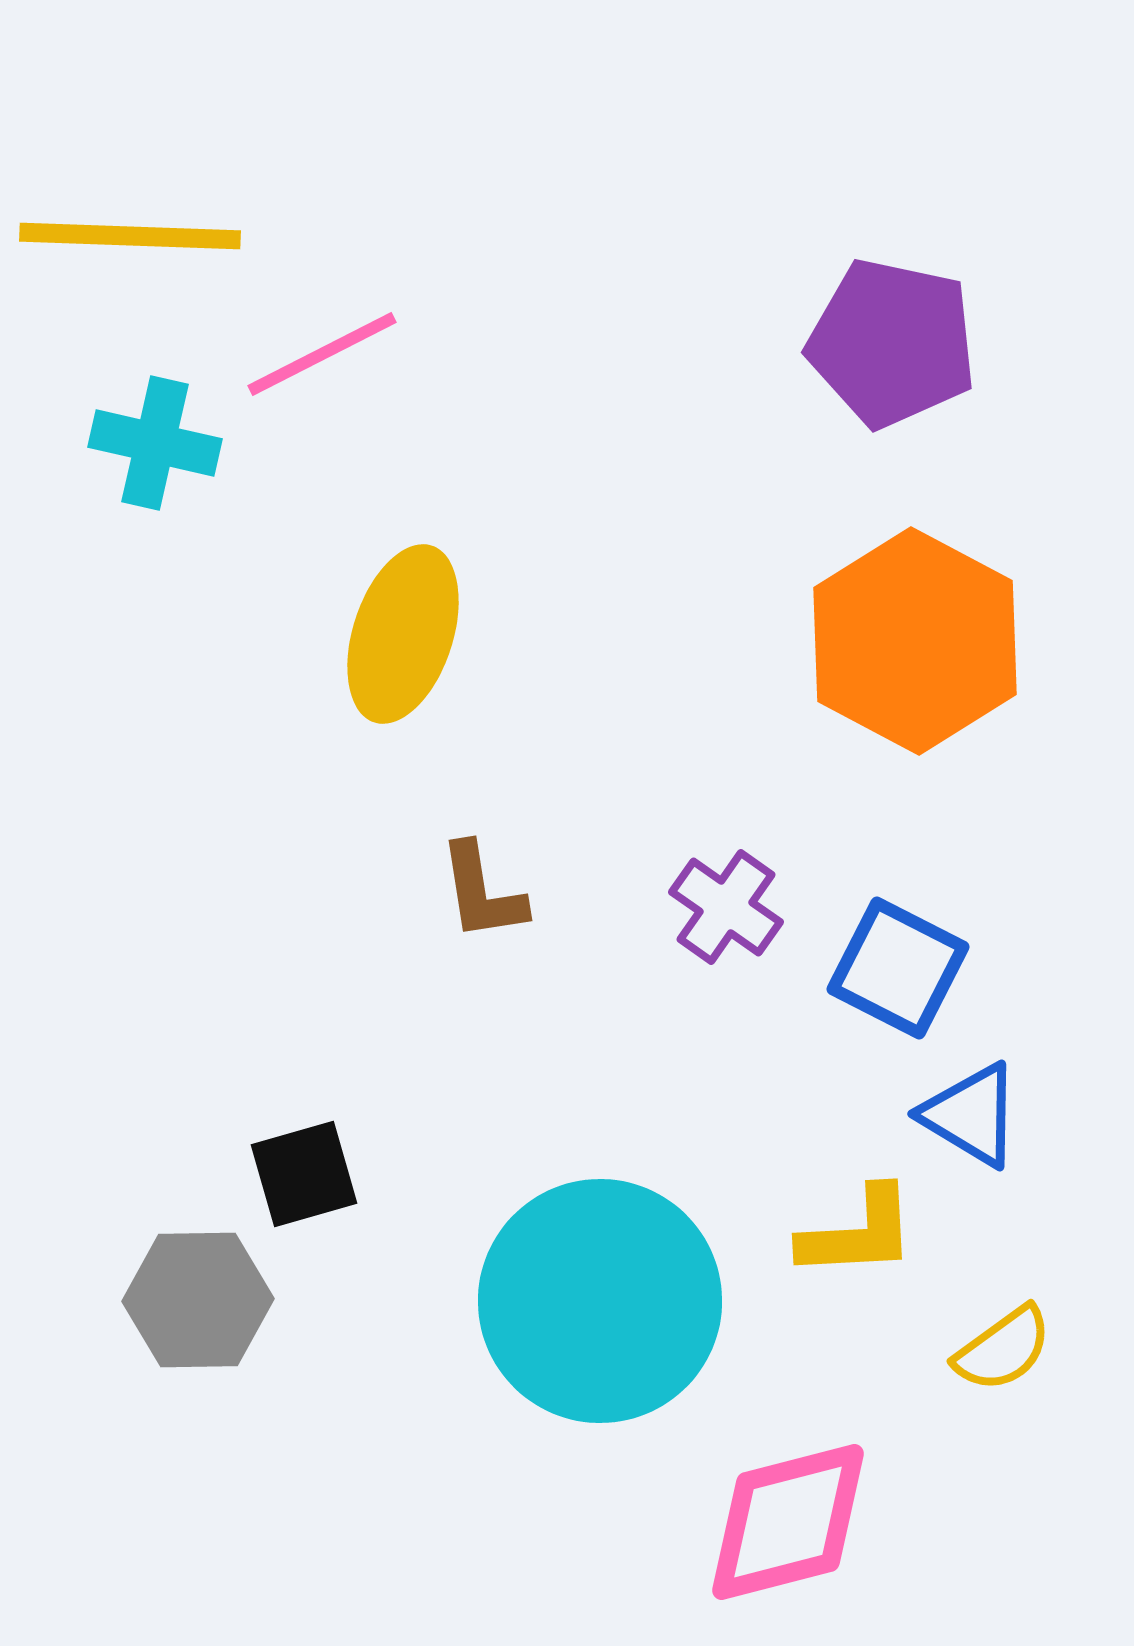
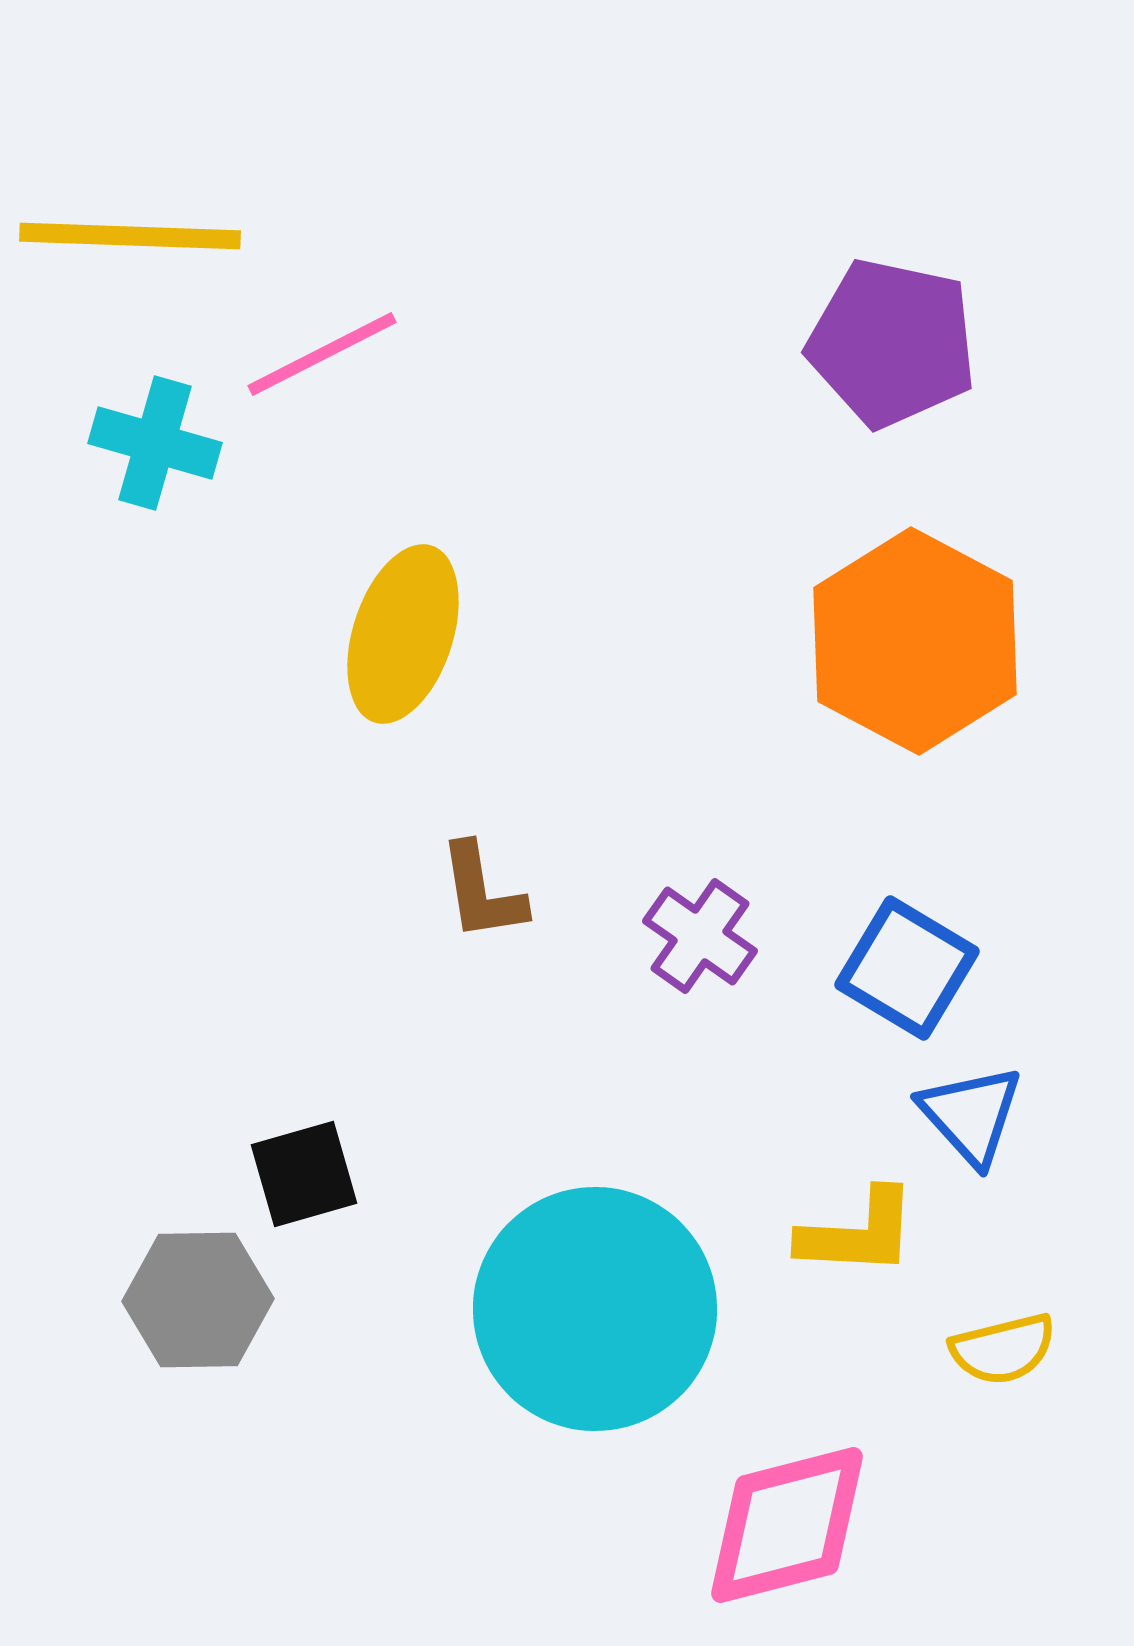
cyan cross: rotated 3 degrees clockwise
purple cross: moved 26 px left, 29 px down
blue square: moved 9 px right; rotated 4 degrees clockwise
blue triangle: rotated 17 degrees clockwise
yellow L-shape: rotated 6 degrees clockwise
cyan circle: moved 5 px left, 8 px down
yellow semicircle: rotated 22 degrees clockwise
pink diamond: moved 1 px left, 3 px down
